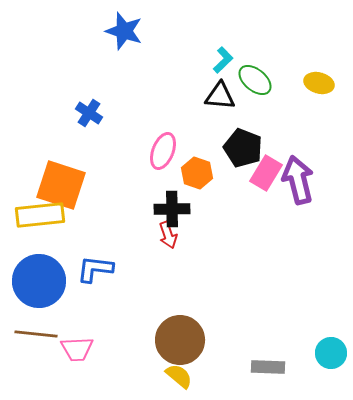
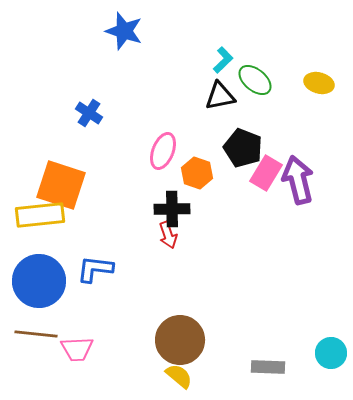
black triangle: rotated 16 degrees counterclockwise
